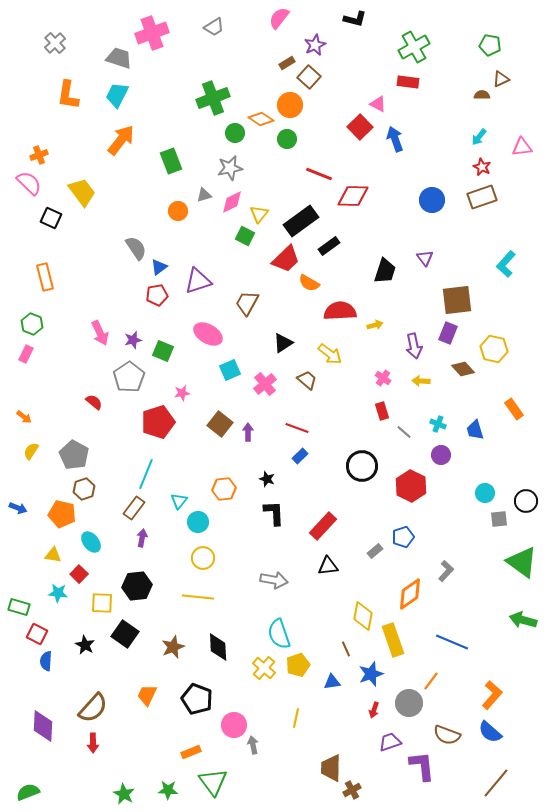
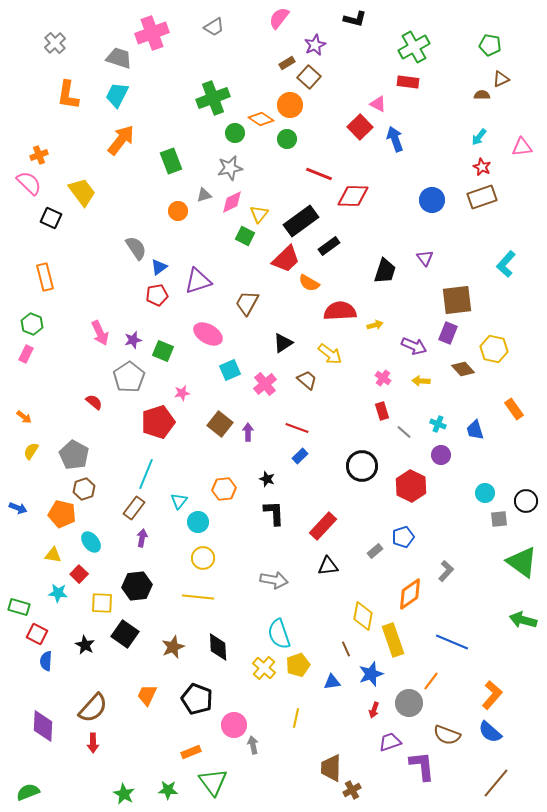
purple arrow at (414, 346): rotated 55 degrees counterclockwise
